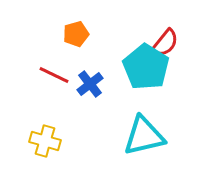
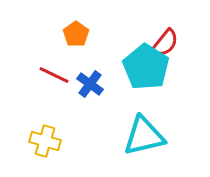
orange pentagon: rotated 20 degrees counterclockwise
blue cross: rotated 16 degrees counterclockwise
